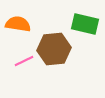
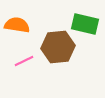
orange semicircle: moved 1 px left, 1 px down
brown hexagon: moved 4 px right, 2 px up
